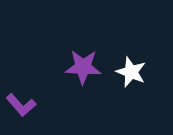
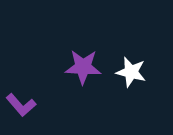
white star: rotated 8 degrees counterclockwise
